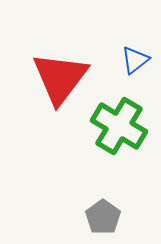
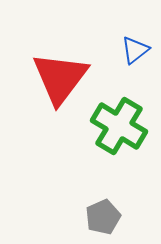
blue triangle: moved 10 px up
gray pentagon: rotated 12 degrees clockwise
